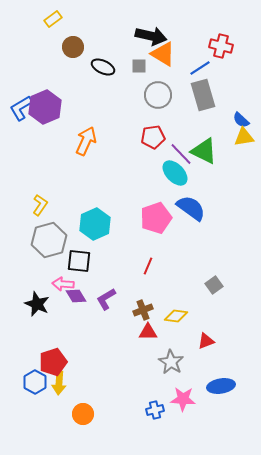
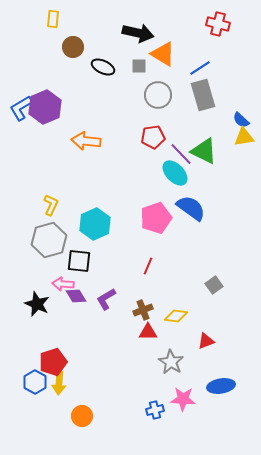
yellow rectangle at (53, 19): rotated 48 degrees counterclockwise
black arrow at (151, 36): moved 13 px left, 3 px up
red cross at (221, 46): moved 3 px left, 22 px up
orange arrow at (86, 141): rotated 108 degrees counterclockwise
yellow L-shape at (40, 205): moved 11 px right; rotated 10 degrees counterclockwise
orange circle at (83, 414): moved 1 px left, 2 px down
